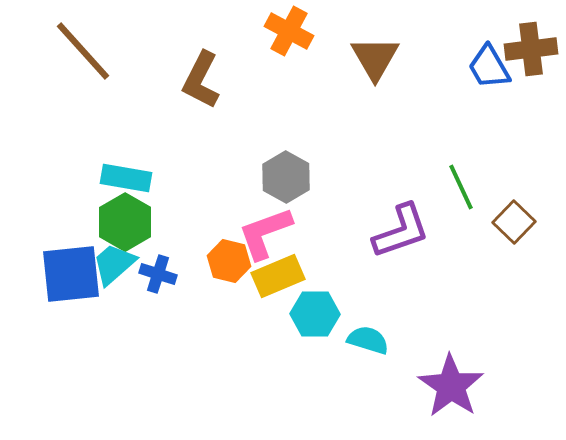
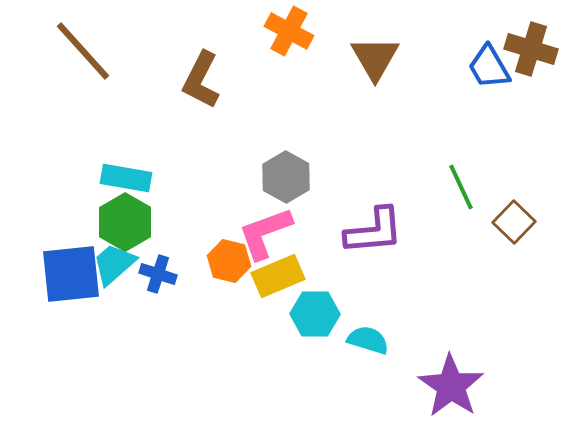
brown cross: rotated 24 degrees clockwise
purple L-shape: moved 27 px left; rotated 14 degrees clockwise
